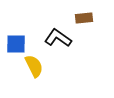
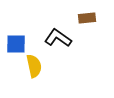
brown rectangle: moved 3 px right
yellow semicircle: rotated 15 degrees clockwise
